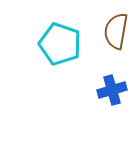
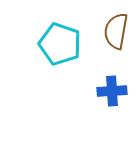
blue cross: moved 1 px down; rotated 12 degrees clockwise
